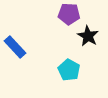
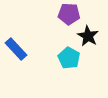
blue rectangle: moved 1 px right, 2 px down
cyan pentagon: moved 12 px up
